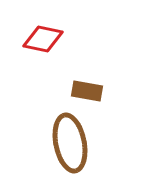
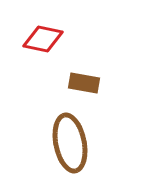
brown rectangle: moved 3 px left, 8 px up
